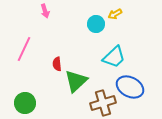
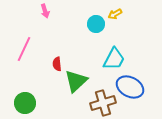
cyan trapezoid: moved 2 px down; rotated 20 degrees counterclockwise
